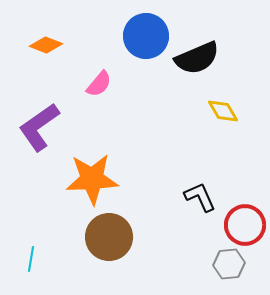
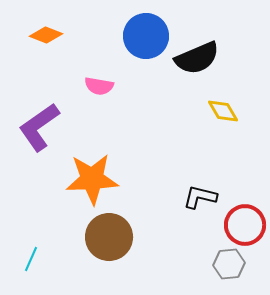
orange diamond: moved 10 px up
pink semicircle: moved 2 px down; rotated 60 degrees clockwise
black L-shape: rotated 52 degrees counterclockwise
cyan line: rotated 15 degrees clockwise
